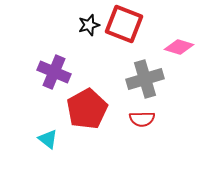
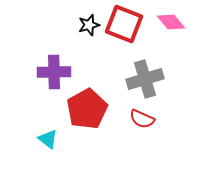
pink diamond: moved 8 px left, 25 px up; rotated 32 degrees clockwise
purple cross: rotated 24 degrees counterclockwise
red semicircle: rotated 25 degrees clockwise
